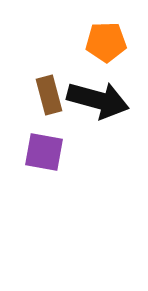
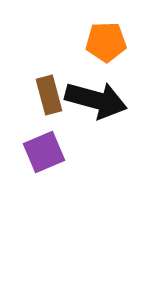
black arrow: moved 2 px left
purple square: rotated 33 degrees counterclockwise
